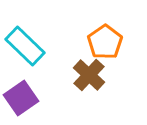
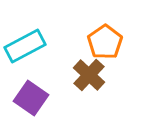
cyan rectangle: rotated 72 degrees counterclockwise
purple square: moved 10 px right; rotated 20 degrees counterclockwise
